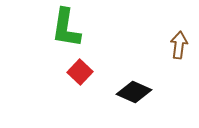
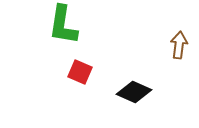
green L-shape: moved 3 px left, 3 px up
red square: rotated 20 degrees counterclockwise
